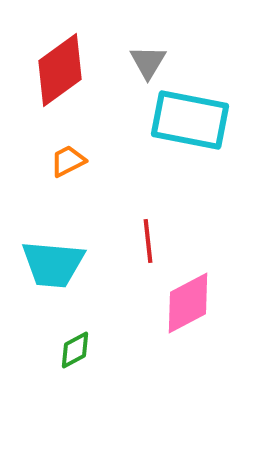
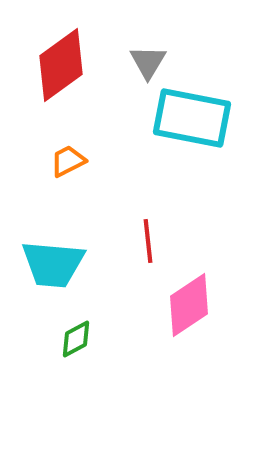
red diamond: moved 1 px right, 5 px up
cyan rectangle: moved 2 px right, 2 px up
pink diamond: moved 1 px right, 2 px down; rotated 6 degrees counterclockwise
green diamond: moved 1 px right, 11 px up
